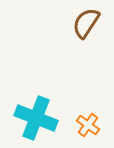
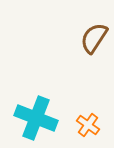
brown semicircle: moved 8 px right, 15 px down
